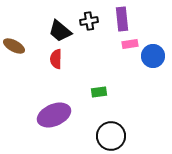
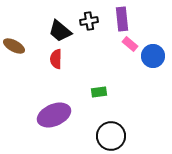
pink rectangle: rotated 49 degrees clockwise
